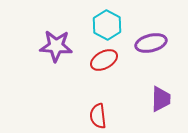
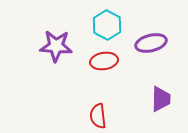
red ellipse: moved 1 px down; rotated 20 degrees clockwise
